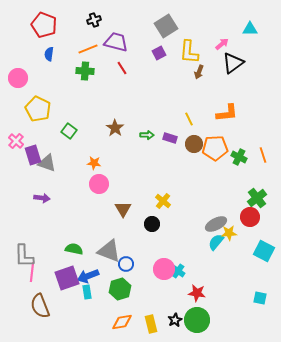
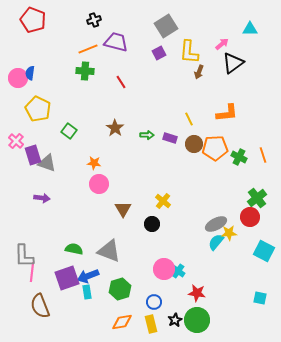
red pentagon at (44, 25): moved 11 px left, 5 px up
blue semicircle at (49, 54): moved 19 px left, 19 px down
red line at (122, 68): moved 1 px left, 14 px down
blue circle at (126, 264): moved 28 px right, 38 px down
